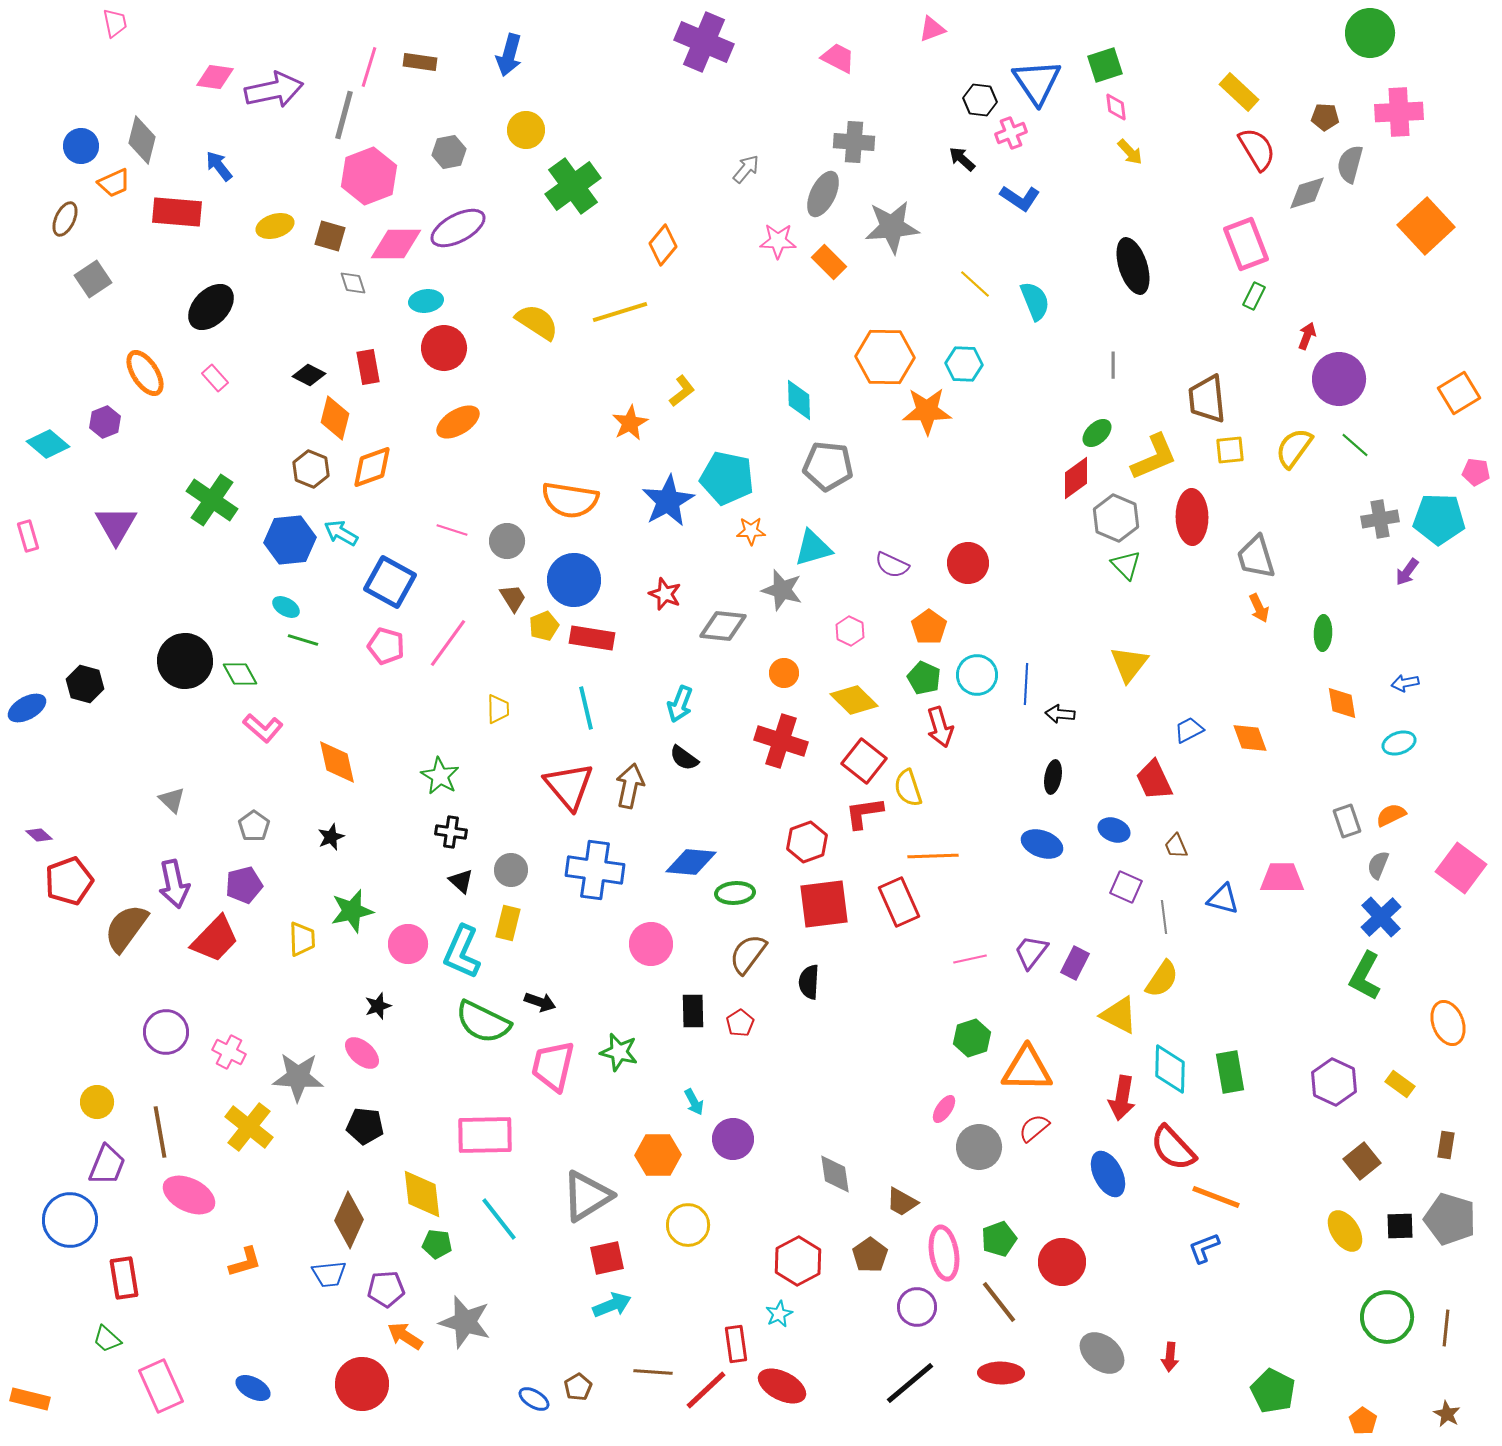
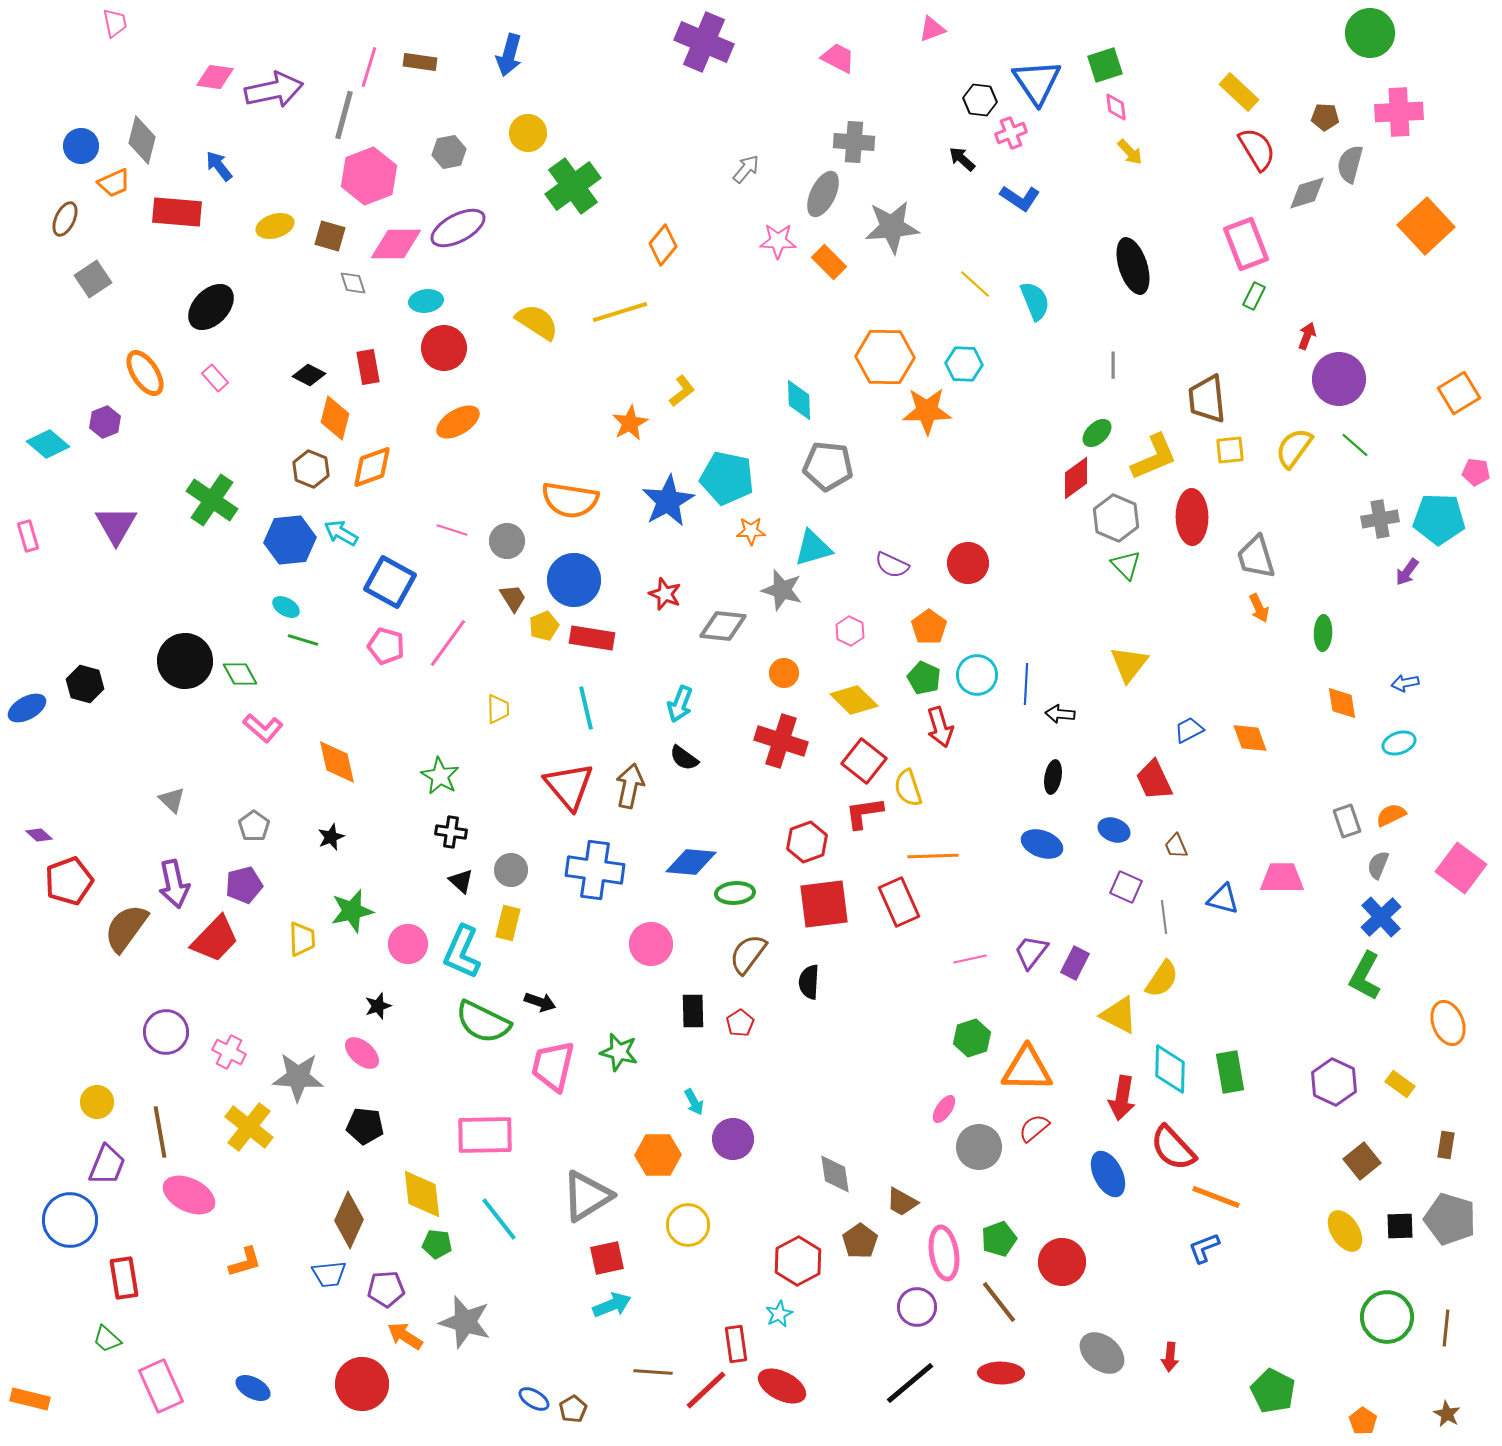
yellow circle at (526, 130): moved 2 px right, 3 px down
brown pentagon at (870, 1255): moved 10 px left, 14 px up
brown pentagon at (578, 1387): moved 5 px left, 22 px down
